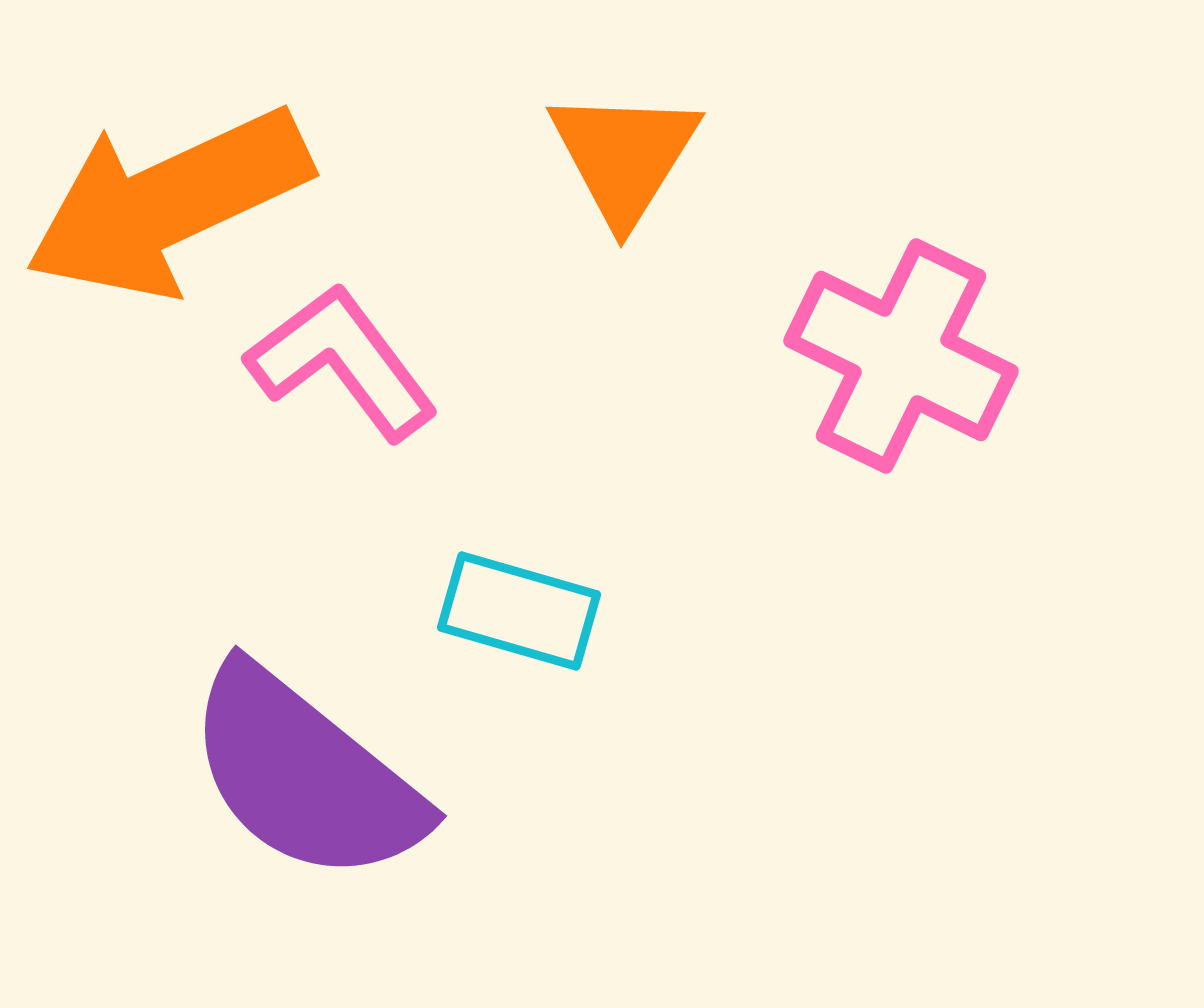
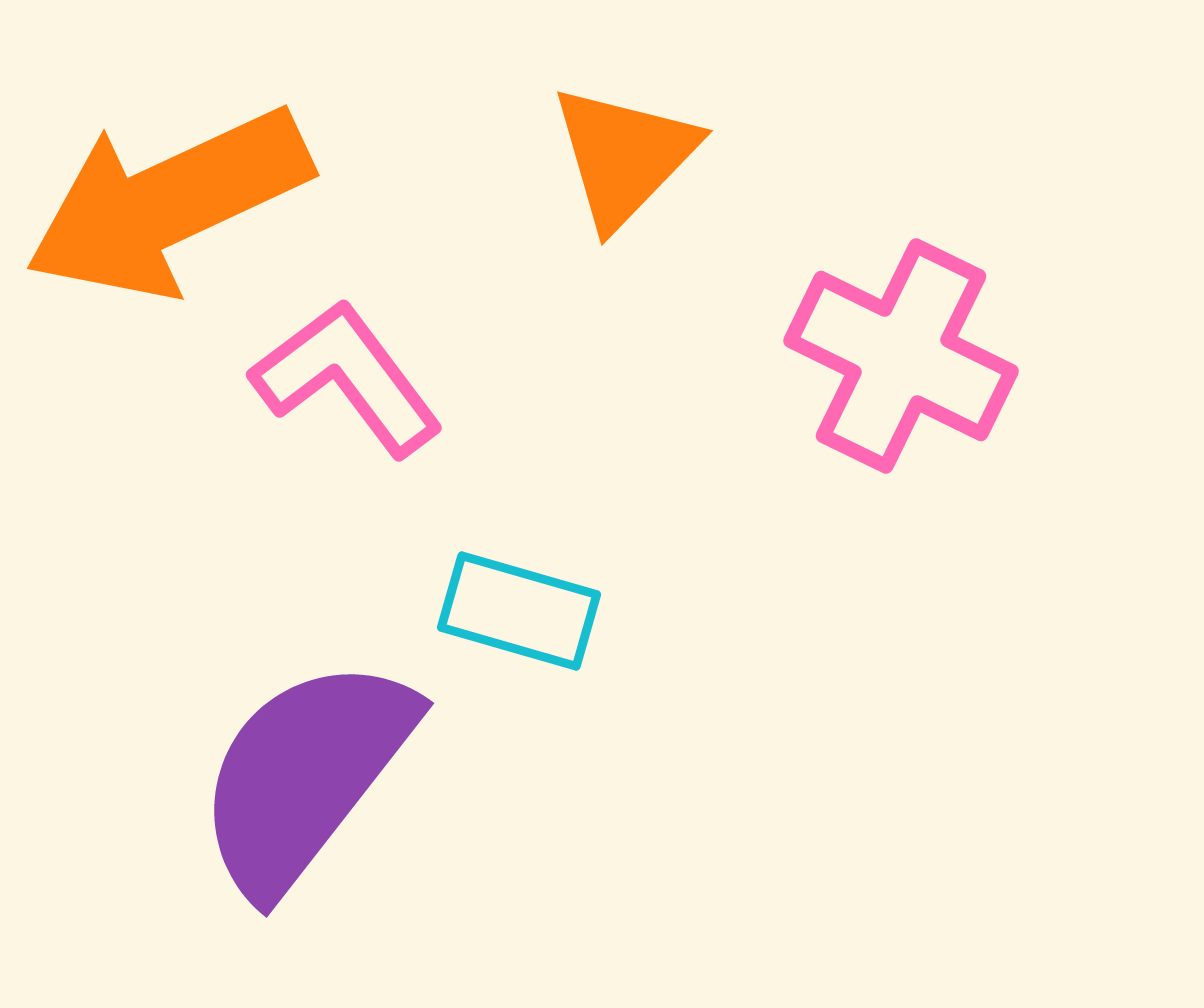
orange triangle: rotated 12 degrees clockwise
pink L-shape: moved 5 px right, 16 px down
purple semicircle: rotated 89 degrees clockwise
